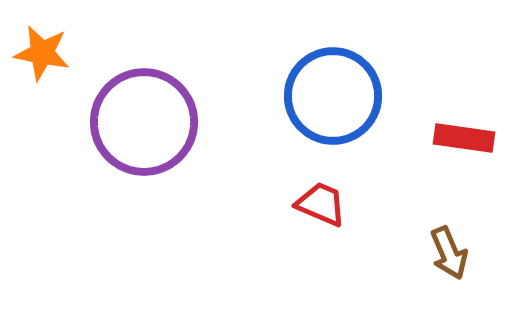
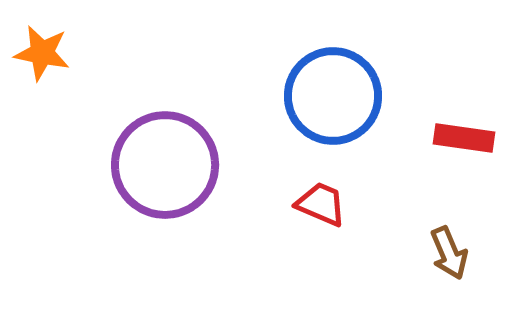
purple circle: moved 21 px right, 43 px down
